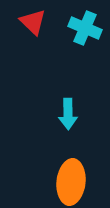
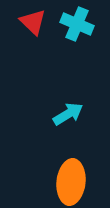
cyan cross: moved 8 px left, 4 px up
cyan arrow: rotated 120 degrees counterclockwise
